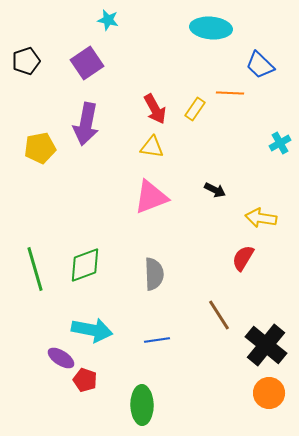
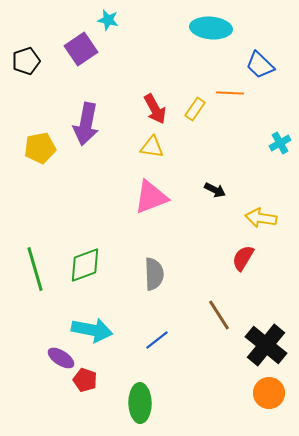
purple square: moved 6 px left, 14 px up
blue line: rotated 30 degrees counterclockwise
green ellipse: moved 2 px left, 2 px up
